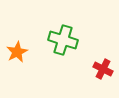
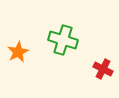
orange star: moved 1 px right
